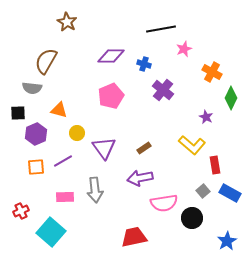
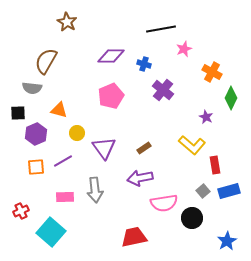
blue rectangle: moved 1 px left, 2 px up; rotated 45 degrees counterclockwise
